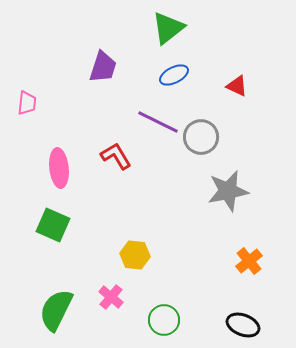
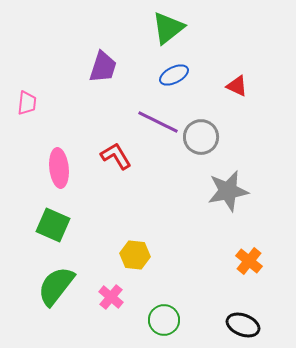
orange cross: rotated 12 degrees counterclockwise
green semicircle: moved 24 px up; rotated 12 degrees clockwise
